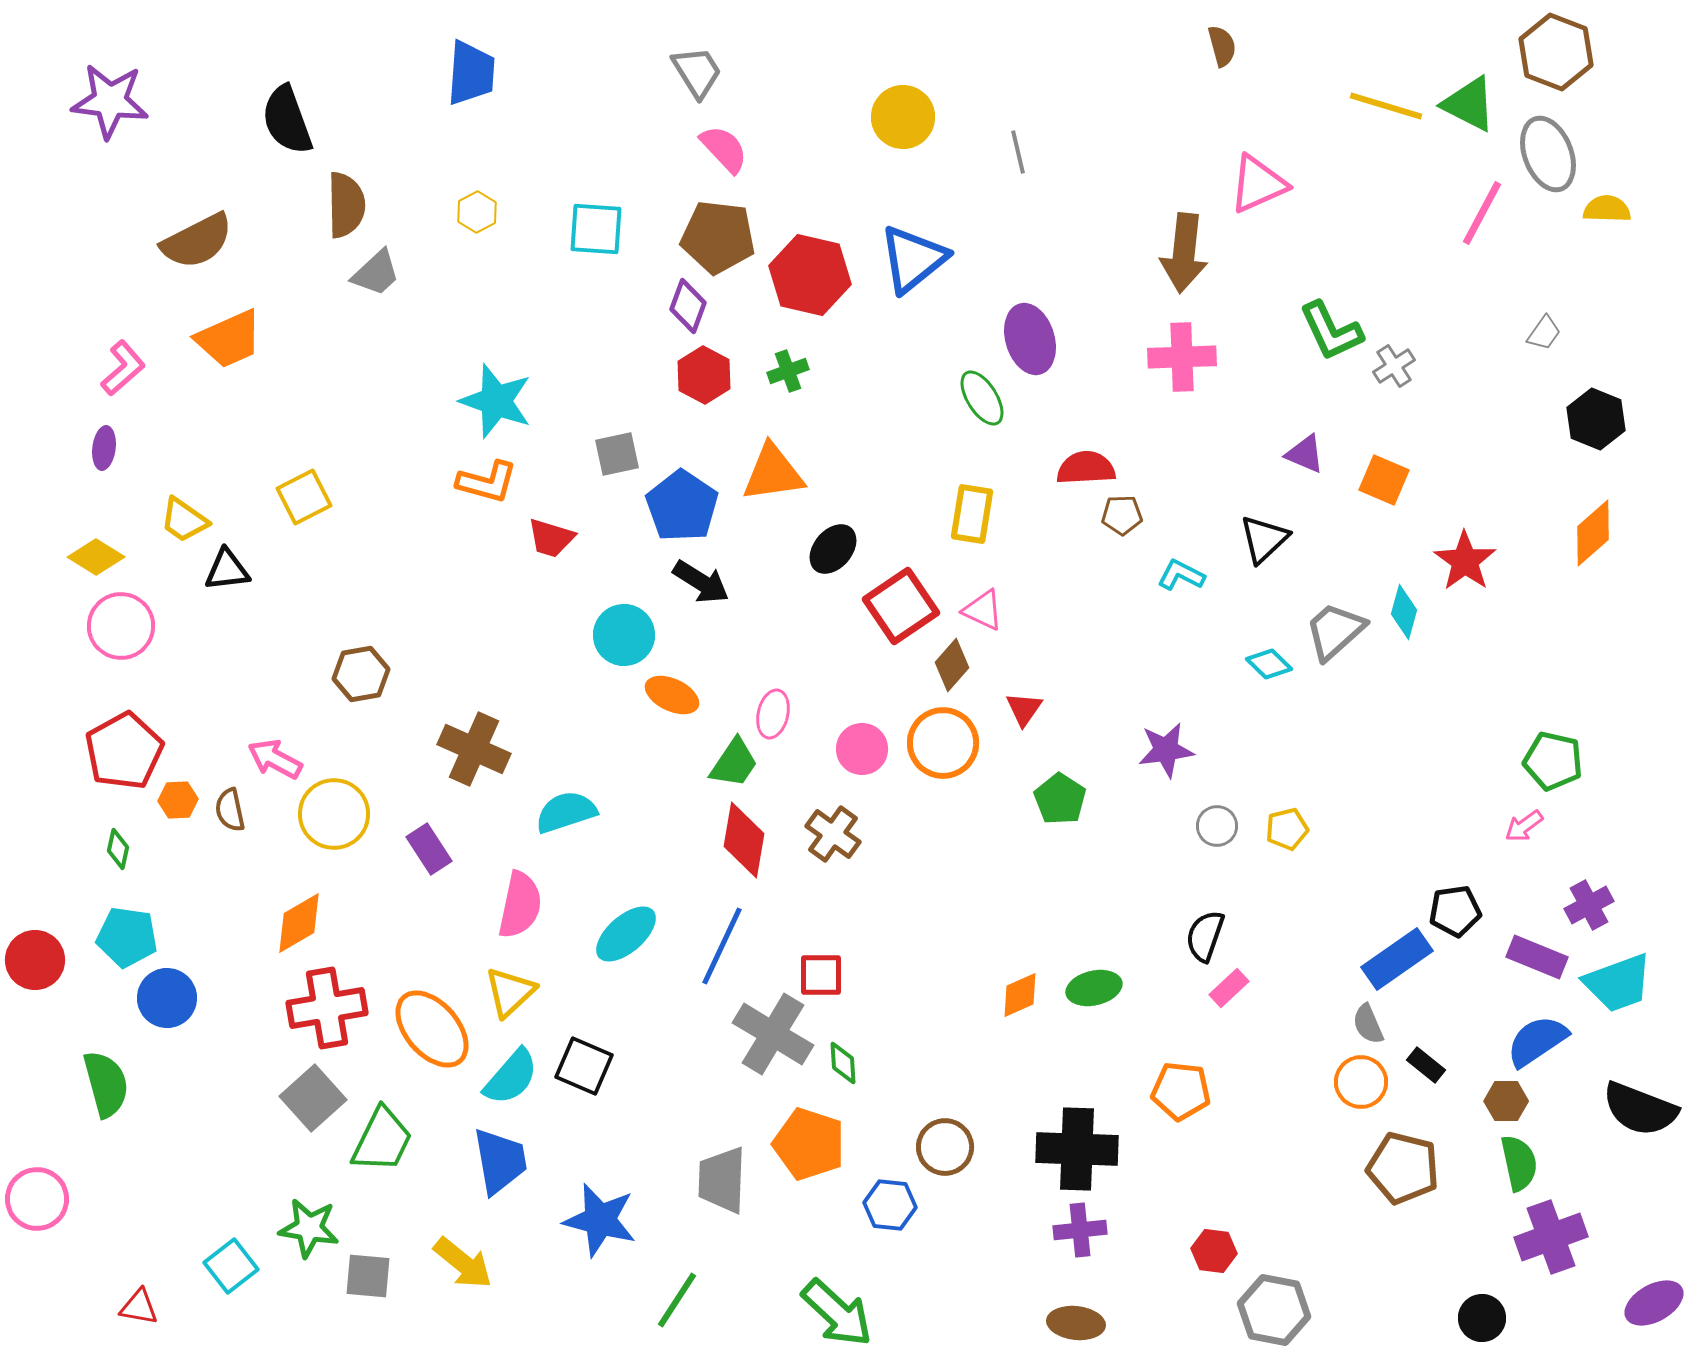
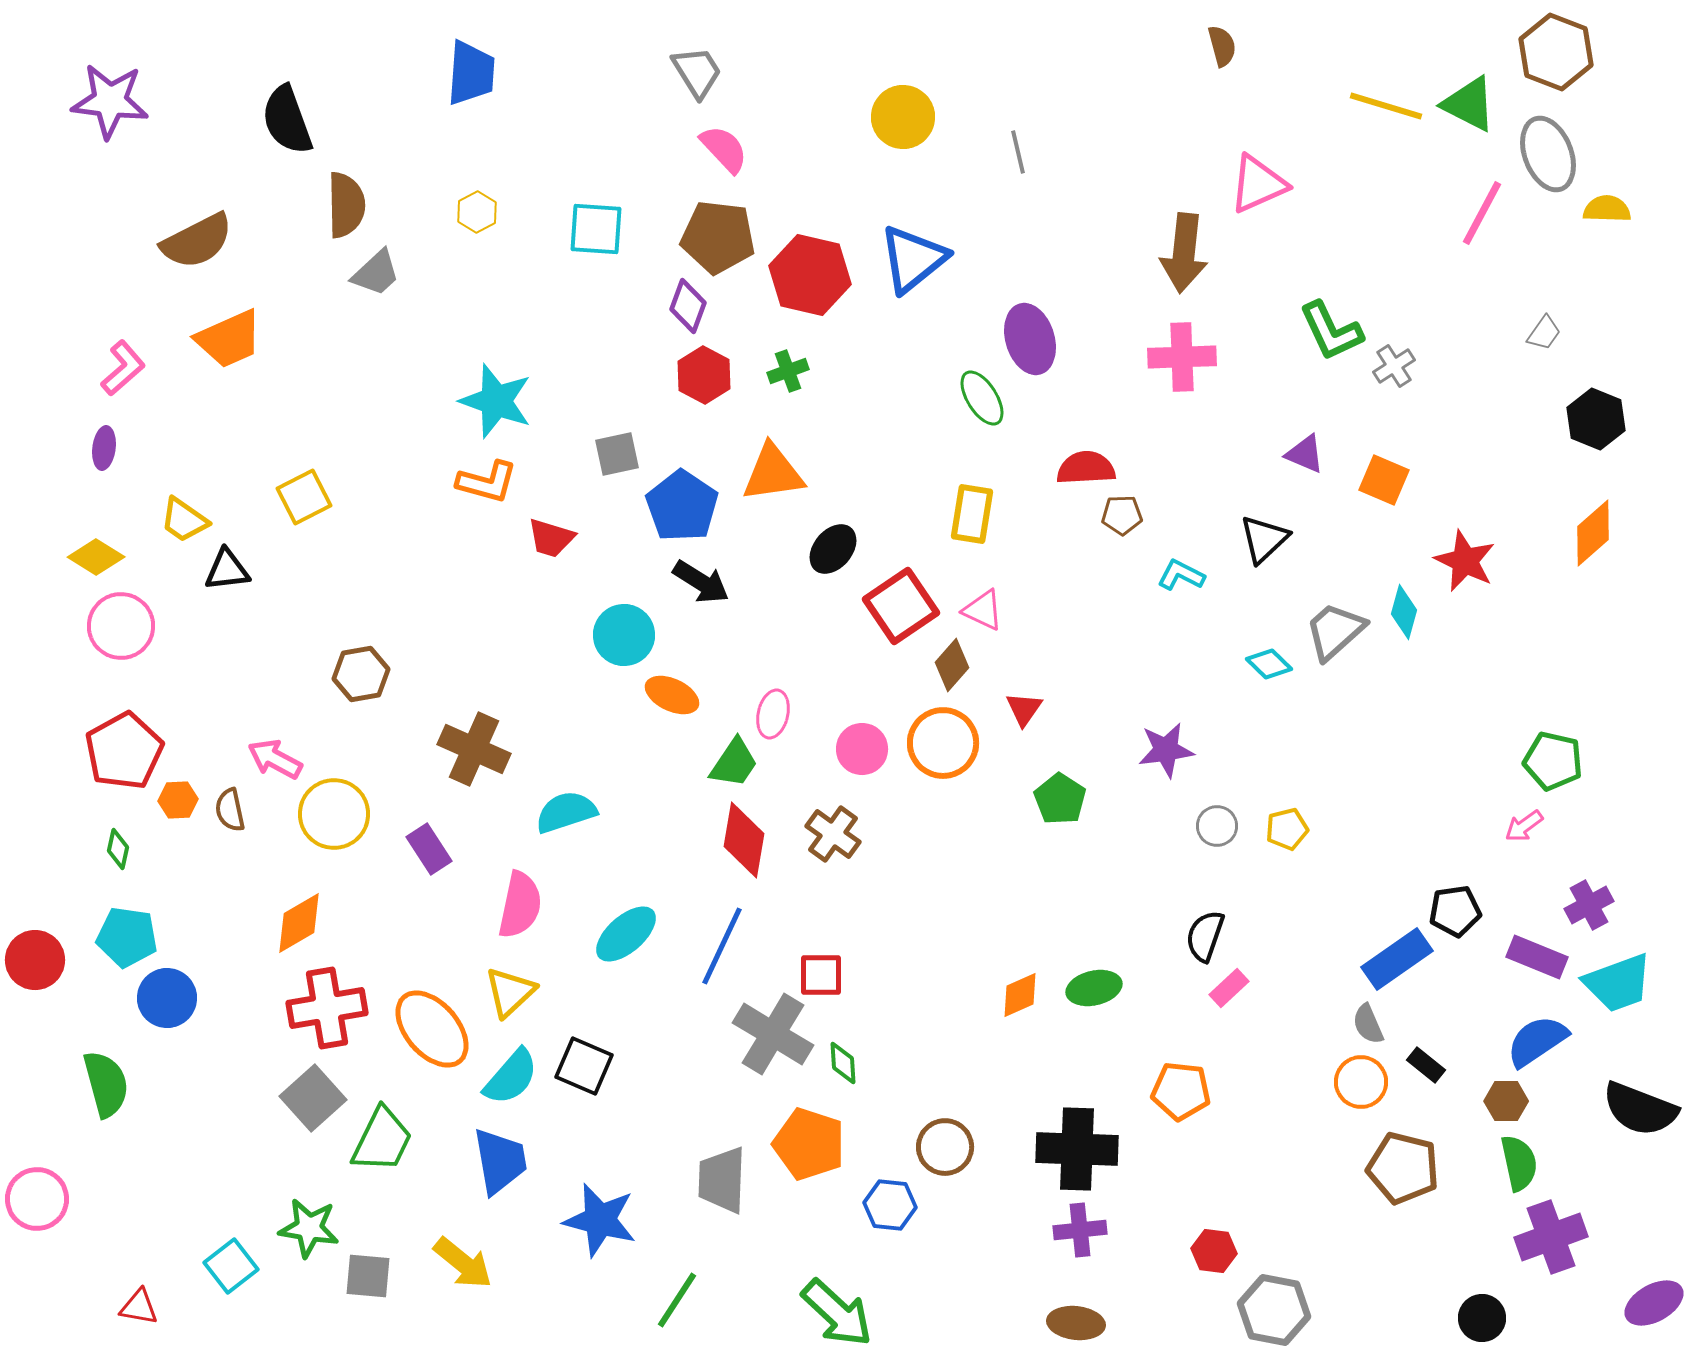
red star at (1465, 561): rotated 10 degrees counterclockwise
